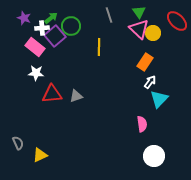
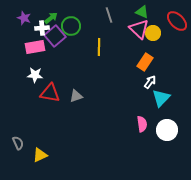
green triangle: moved 3 px right; rotated 32 degrees counterclockwise
pink rectangle: rotated 48 degrees counterclockwise
white star: moved 1 px left, 2 px down
red triangle: moved 2 px left, 1 px up; rotated 15 degrees clockwise
cyan triangle: moved 2 px right, 1 px up
white circle: moved 13 px right, 26 px up
